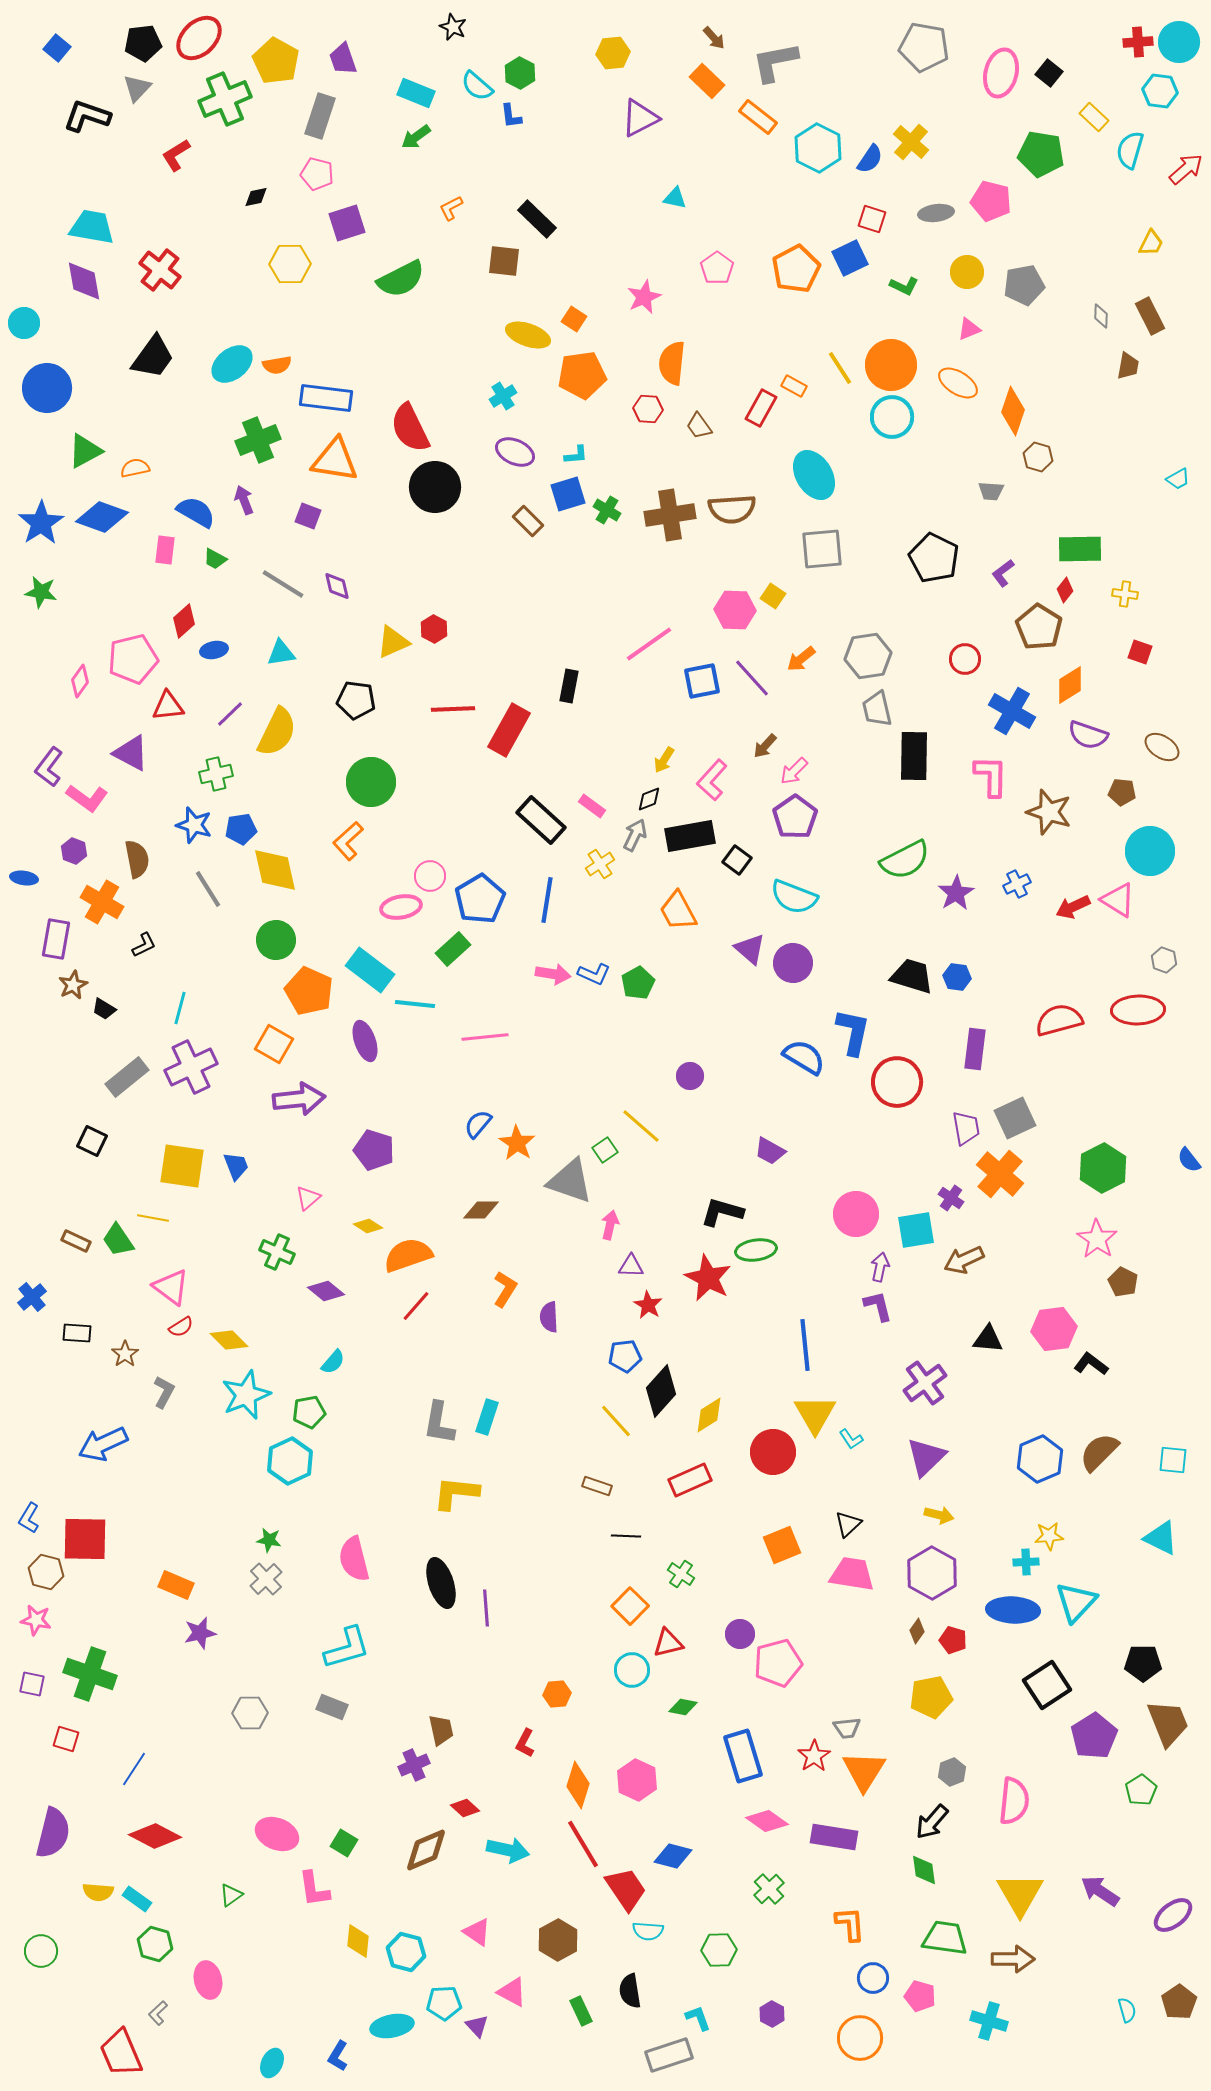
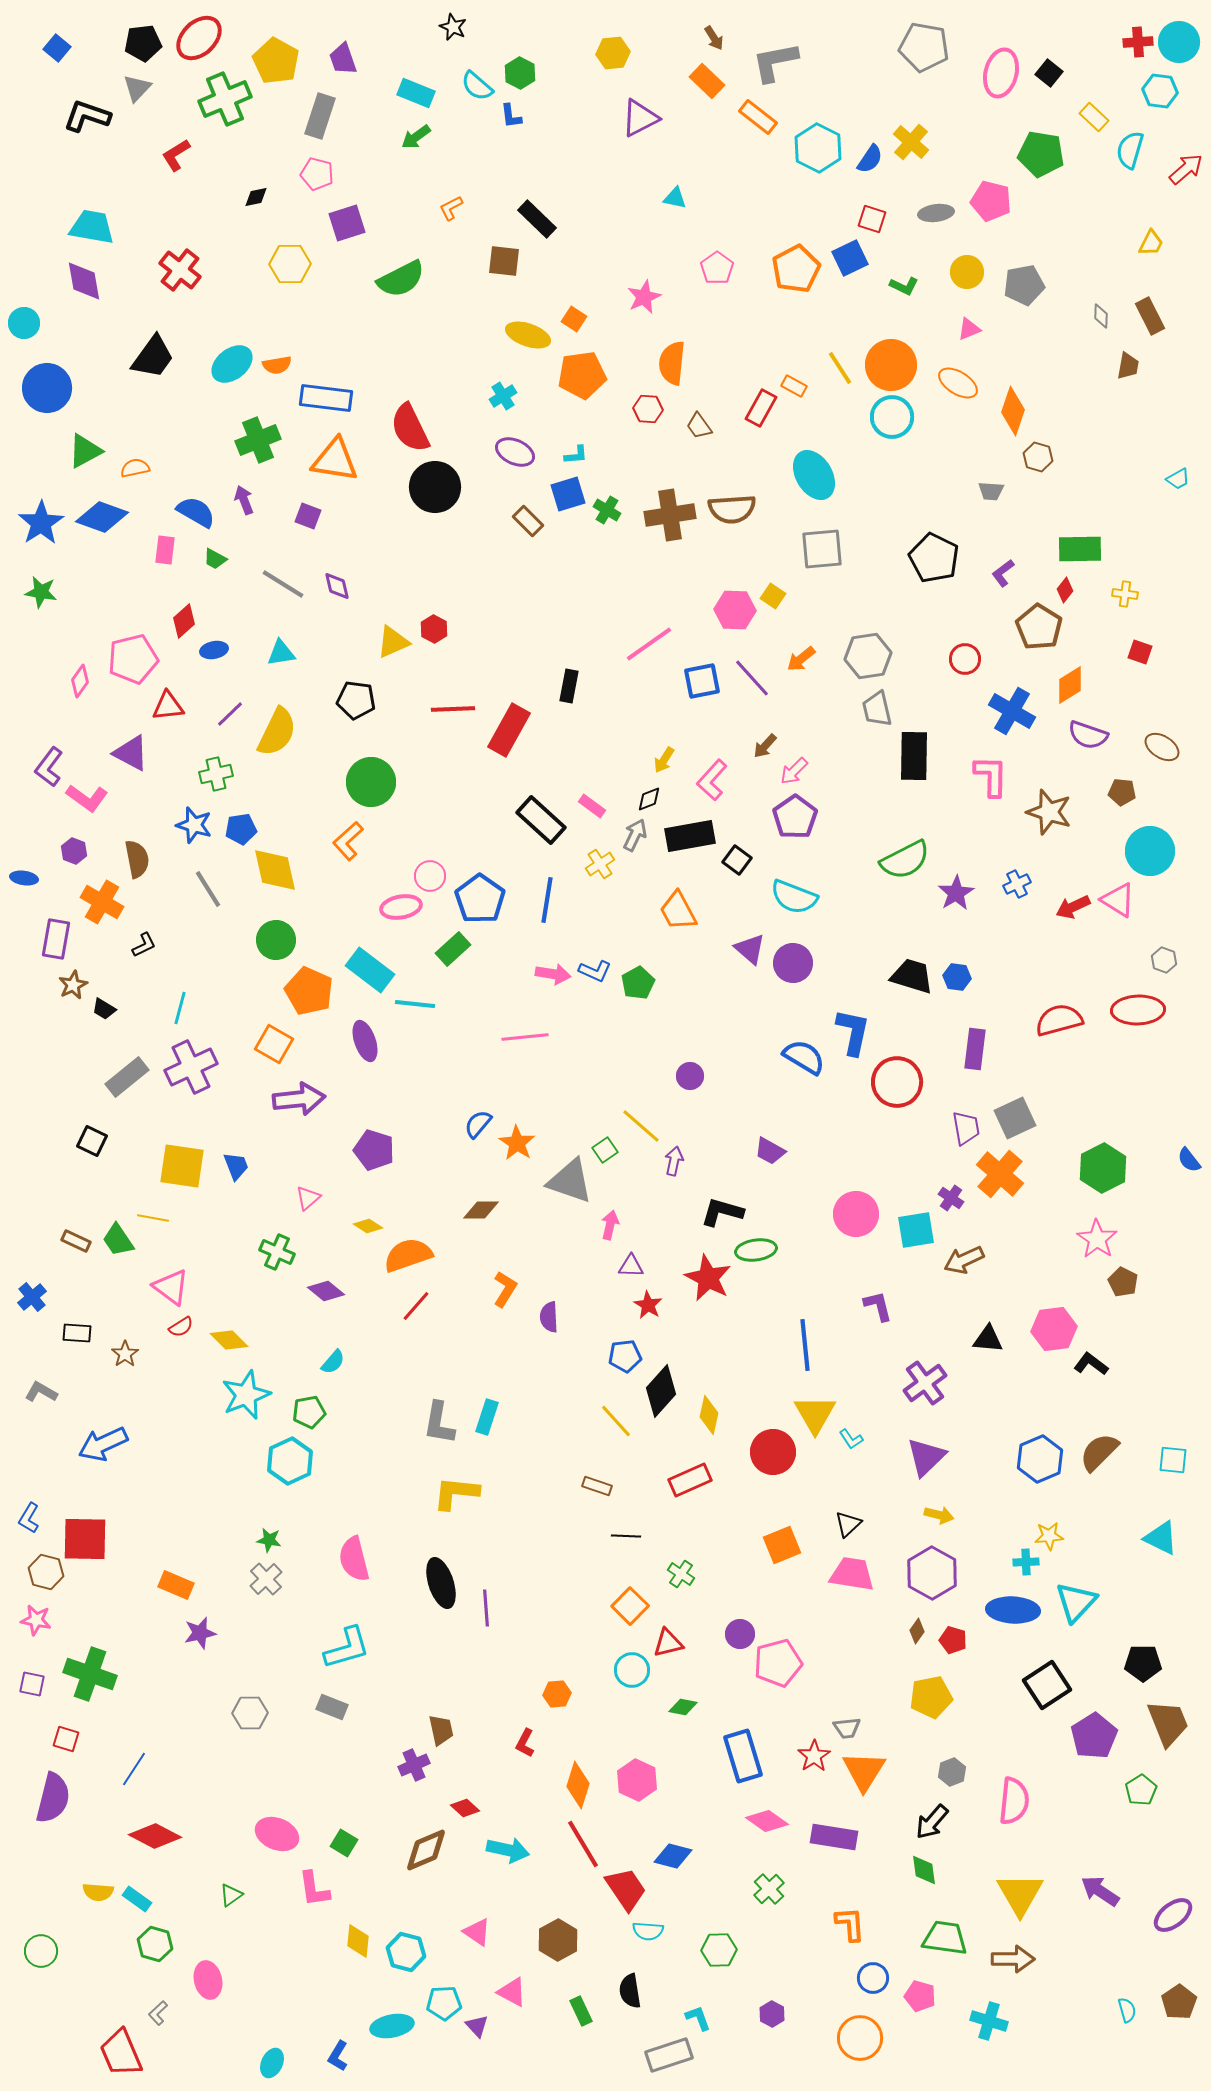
brown arrow at (714, 38): rotated 10 degrees clockwise
red cross at (160, 270): moved 20 px right
blue pentagon at (480, 899): rotated 6 degrees counterclockwise
blue L-shape at (594, 974): moved 1 px right, 3 px up
pink line at (485, 1037): moved 40 px right
purple arrow at (880, 1267): moved 206 px left, 106 px up
gray L-shape at (164, 1392): moved 123 px left; rotated 88 degrees counterclockwise
yellow diamond at (709, 1415): rotated 45 degrees counterclockwise
purple semicircle at (53, 1833): moved 35 px up
